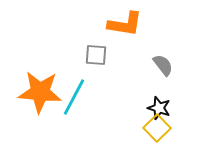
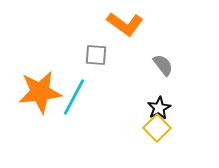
orange L-shape: rotated 27 degrees clockwise
orange star: rotated 12 degrees counterclockwise
black star: rotated 25 degrees clockwise
